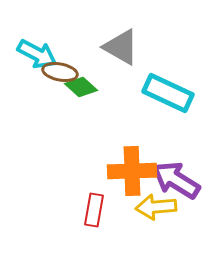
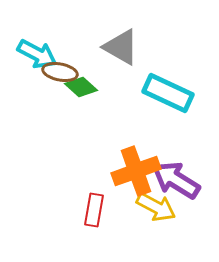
orange cross: moved 4 px right; rotated 18 degrees counterclockwise
yellow arrow: rotated 147 degrees counterclockwise
